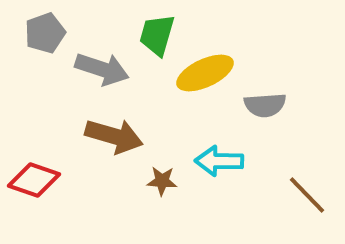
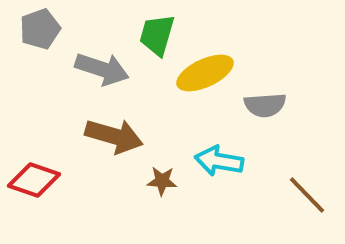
gray pentagon: moved 5 px left, 4 px up
cyan arrow: rotated 9 degrees clockwise
